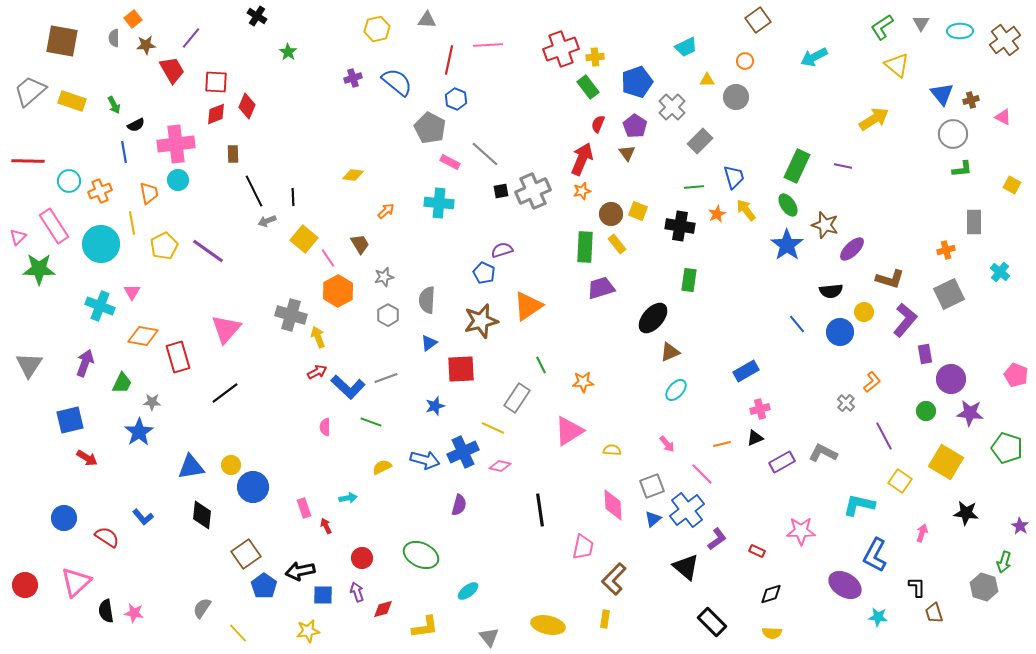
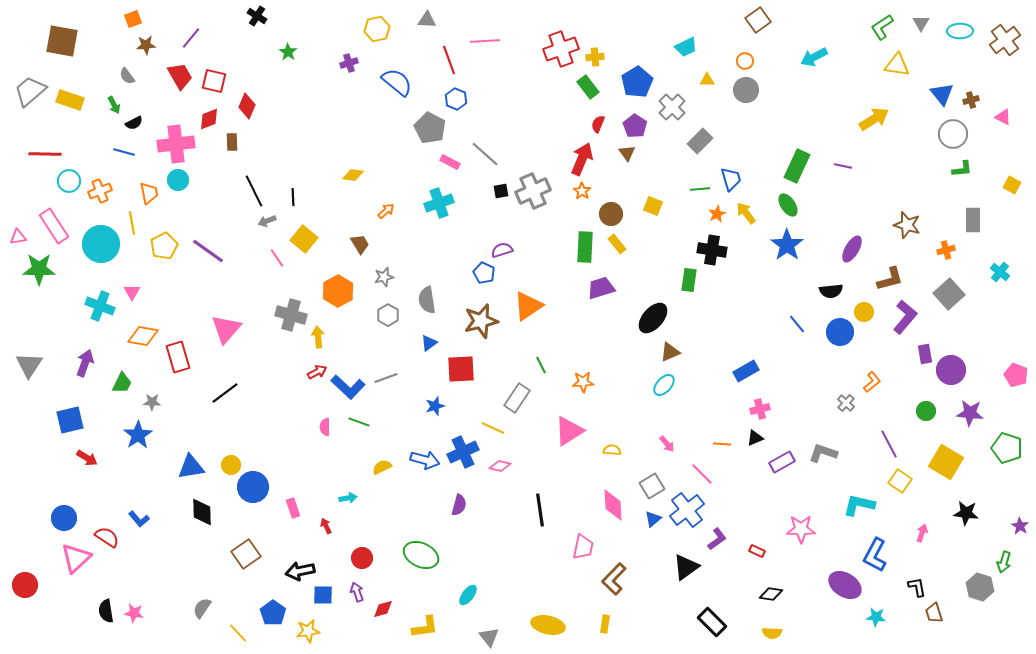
orange square at (133, 19): rotated 18 degrees clockwise
gray semicircle at (114, 38): moved 13 px right, 38 px down; rotated 36 degrees counterclockwise
pink line at (488, 45): moved 3 px left, 4 px up
red line at (449, 60): rotated 32 degrees counterclockwise
yellow triangle at (897, 65): rotated 32 degrees counterclockwise
red trapezoid at (172, 70): moved 8 px right, 6 px down
purple cross at (353, 78): moved 4 px left, 15 px up
red square at (216, 82): moved 2 px left, 1 px up; rotated 10 degrees clockwise
blue pentagon at (637, 82): rotated 12 degrees counterclockwise
gray circle at (736, 97): moved 10 px right, 7 px up
yellow rectangle at (72, 101): moved 2 px left, 1 px up
red diamond at (216, 114): moved 7 px left, 5 px down
black semicircle at (136, 125): moved 2 px left, 2 px up
blue line at (124, 152): rotated 65 degrees counterclockwise
brown rectangle at (233, 154): moved 1 px left, 12 px up
red line at (28, 161): moved 17 px right, 7 px up
blue trapezoid at (734, 177): moved 3 px left, 2 px down
green line at (694, 187): moved 6 px right, 2 px down
orange star at (582, 191): rotated 24 degrees counterclockwise
cyan cross at (439, 203): rotated 24 degrees counterclockwise
yellow arrow at (746, 210): moved 3 px down
yellow square at (638, 211): moved 15 px right, 5 px up
gray rectangle at (974, 222): moved 1 px left, 2 px up
brown star at (825, 225): moved 82 px right
black cross at (680, 226): moved 32 px right, 24 px down
pink triangle at (18, 237): rotated 36 degrees clockwise
purple ellipse at (852, 249): rotated 16 degrees counterclockwise
pink line at (328, 258): moved 51 px left
brown L-shape at (890, 279): rotated 32 degrees counterclockwise
gray square at (949, 294): rotated 16 degrees counterclockwise
gray semicircle at (427, 300): rotated 12 degrees counterclockwise
purple L-shape at (905, 320): moved 3 px up
yellow arrow at (318, 337): rotated 15 degrees clockwise
purple circle at (951, 379): moved 9 px up
cyan ellipse at (676, 390): moved 12 px left, 5 px up
green line at (371, 422): moved 12 px left
blue star at (139, 432): moved 1 px left, 3 px down
purple line at (884, 436): moved 5 px right, 8 px down
orange line at (722, 444): rotated 18 degrees clockwise
gray L-shape at (823, 453): rotated 8 degrees counterclockwise
gray square at (652, 486): rotated 10 degrees counterclockwise
pink rectangle at (304, 508): moved 11 px left
black diamond at (202, 515): moved 3 px up; rotated 8 degrees counterclockwise
blue L-shape at (143, 517): moved 4 px left, 2 px down
pink star at (801, 531): moved 2 px up
black triangle at (686, 567): rotated 44 degrees clockwise
pink triangle at (76, 582): moved 24 px up
blue pentagon at (264, 586): moved 9 px right, 27 px down
black L-shape at (917, 587): rotated 10 degrees counterclockwise
gray hexagon at (984, 587): moved 4 px left
cyan ellipse at (468, 591): moved 4 px down; rotated 15 degrees counterclockwise
black diamond at (771, 594): rotated 25 degrees clockwise
cyan star at (878, 617): moved 2 px left
yellow rectangle at (605, 619): moved 5 px down
